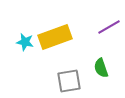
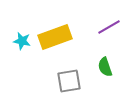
cyan star: moved 3 px left, 1 px up
green semicircle: moved 4 px right, 1 px up
